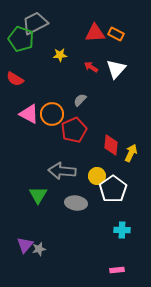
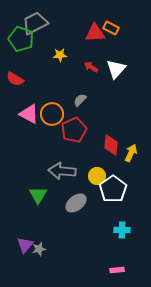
orange rectangle: moved 5 px left, 6 px up
gray ellipse: rotated 45 degrees counterclockwise
